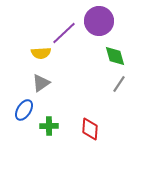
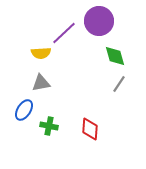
gray triangle: rotated 24 degrees clockwise
green cross: rotated 12 degrees clockwise
